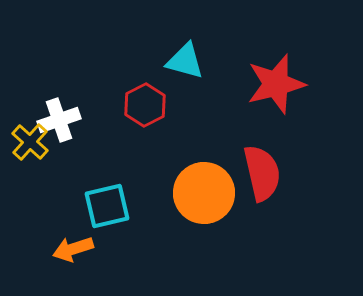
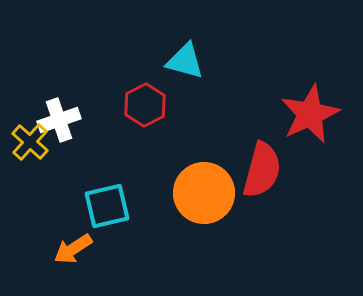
red star: moved 34 px right, 30 px down; rotated 10 degrees counterclockwise
red semicircle: moved 3 px up; rotated 28 degrees clockwise
orange arrow: rotated 15 degrees counterclockwise
